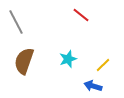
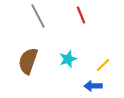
red line: rotated 30 degrees clockwise
gray line: moved 22 px right, 6 px up
brown semicircle: moved 4 px right
blue arrow: rotated 18 degrees counterclockwise
